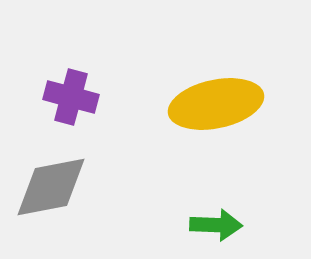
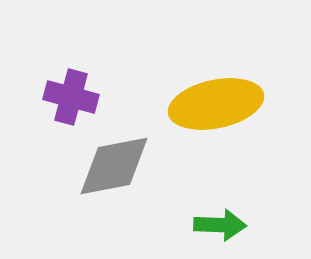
gray diamond: moved 63 px right, 21 px up
green arrow: moved 4 px right
